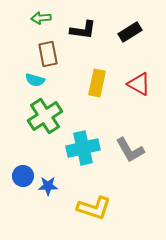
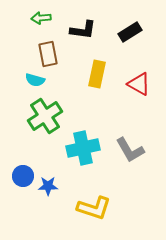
yellow rectangle: moved 9 px up
